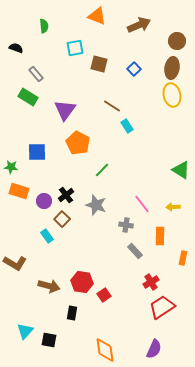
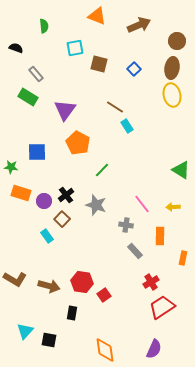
brown line at (112, 106): moved 3 px right, 1 px down
orange rectangle at (19, 191): moved 2 px right, 2 px down
brown L-shape at (15, 263): moved 16 px down
